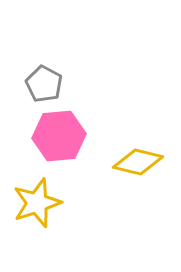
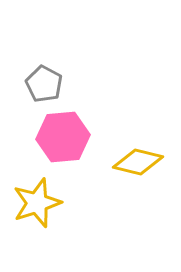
pink hexagon: moved 4 px right, 1 px down
